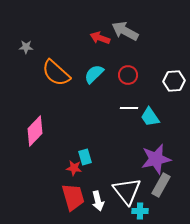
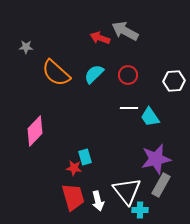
cyan cross: moved 1 px up
